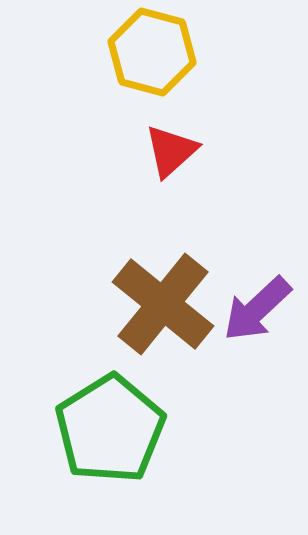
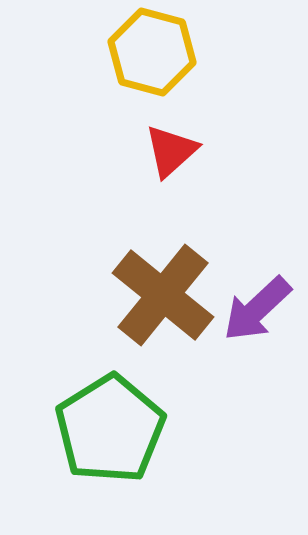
brown cross: moved 9 px up
